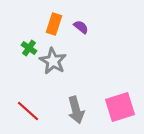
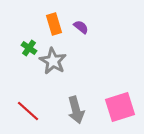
orange rectangle: rotated 35 degrees counterclockwise
